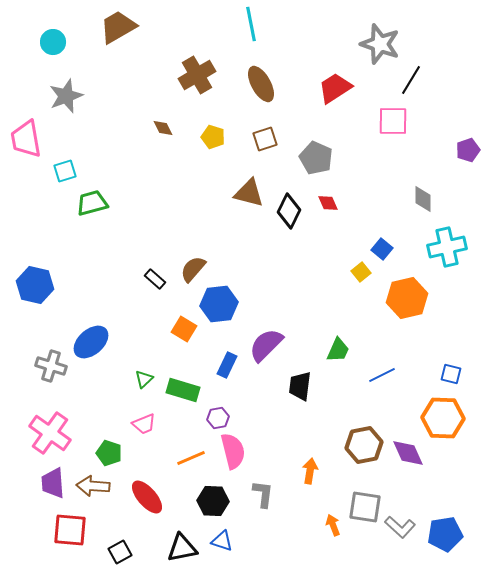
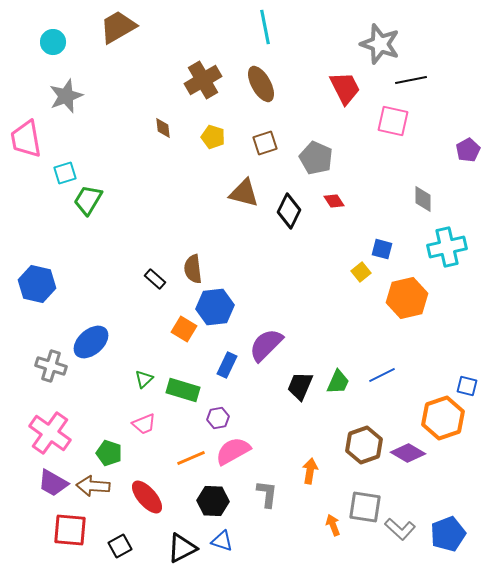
cyan line at (251, 24): moved 14 px right, 3 px down
brown cross at (197, 75): moved 6 px right, 5 px down
black line at (411, 80): rotated 48 degrees clockwise
red trapezoid at (335, 88): moved 10 px right; rotated 96 degrees clockwise
pink square at (393, 121): rotated 12 degrees clockwise
brown diamond at (163, 128): rotated 20 degrees clockwise
brown square at (265, 139): moved 4 px down
purple pentagon at (468, 150): rotated 10 degrees counterclockwise
cyan square at (65, 171): moved 2 px down
brown triangle at (249, 193): moved 5 px left
green trapezoid at (92, 203): moved 4 px left, 3 px up; rotated 44 degrees counterclockwise
red diamond at (328, 203): moved 6 px right, 2 px up; rotated 10 degrees counterclockwise
blue square at (382, 249): rotated 25 degrees counterclockwise
brown semicircle at (193, 269): rotated 48 degrees counterclockwise
blue hexagon at (35, 285): moved 2 px right, 1 px up
blue hexagon at (219, 304): moved 4 px left, 3 px down
green trapezoid at (338, 350): moved 32 px down
blue square at (451, 374): moved 16 px right, 12 px down
black trapezoid at (300, 386): rotated 16 degrees clockwise
orange hexagon at (443, 418): rotated 21 degrees counterclockwise
brown hexagon at (364, 445): rotated 9 degrees counterclockwise
pink semicircle at (233, 451): rotated 105 degrees counterclockwise
purple diamond at (408, 453): rotated 36 degrees counterclockwise
purple trapezoid at (53, 483): rotated 56 degrees counterclockwise
gray L-shape at (263, 494): moved 4 px right
gray L-shape at (400, 527): moved 2 px down
blue pentagon at (445, 534): moved 3 px right; rotated 12 degrees counterclockwise
black triangle at (182, 548): rotated 16 degrees counterclockwise
black square at (120, 552): moved 6 px up
